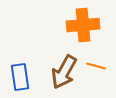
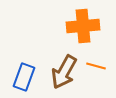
orange cross: moved 1 px down
blue rectangle: moved 4 px right; rotated 28 degrees clockwise
